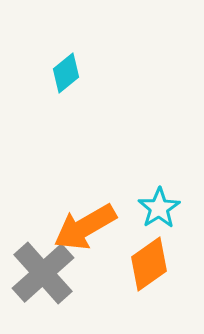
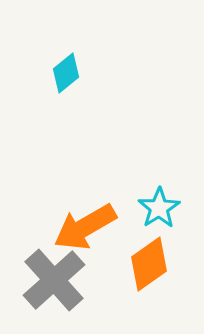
gray cross: moved 11 px right, 7 px down
